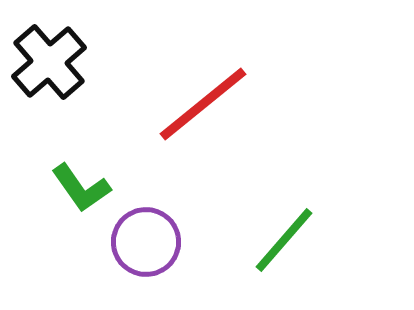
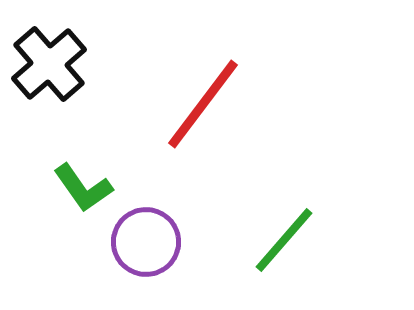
black cross: moved 2 px down
red line: rotated 14 degrees counterclockwise
green L-shape: moved 2 px right
